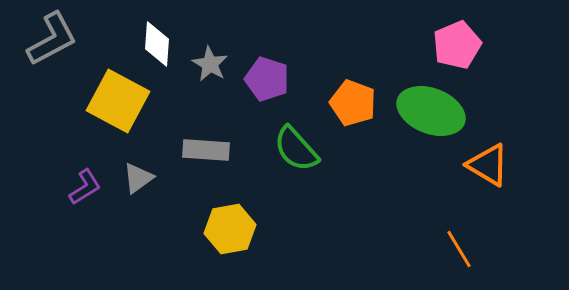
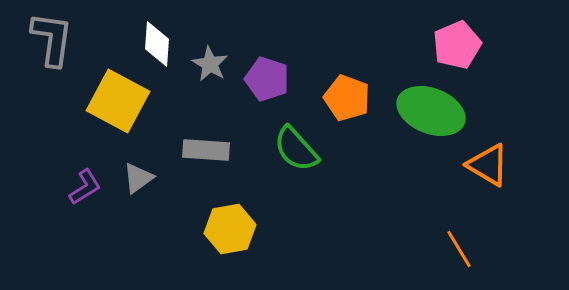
gray L-shape: rotated 54 degrees counterclockwise
orange pentagon: moved 6 px left, 5 px up
